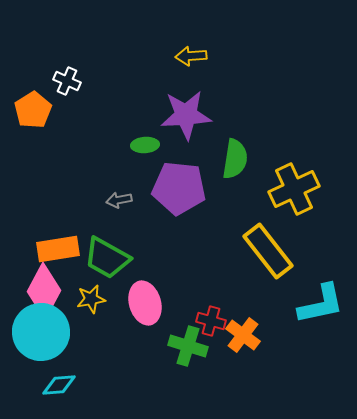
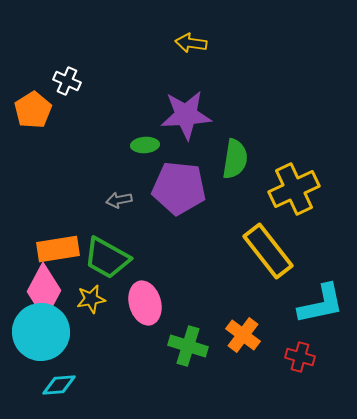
yellow arrow: moved 13 px up; rotated 12 degrees clockwise
red cross: moved 89 px right, 36 px down
